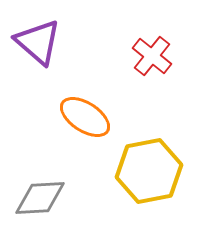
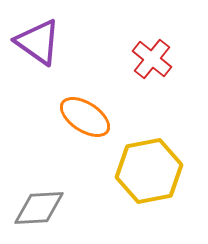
purple triangle: rotated 6 degrees counterclockwise
red cross: moved 3 px down
gray diamond: moved 1 px left, 10 px down
